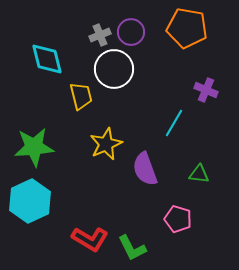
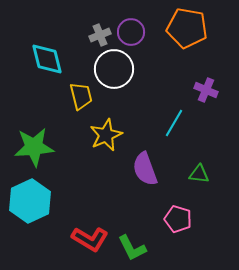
yellow star: moved 9 px up
